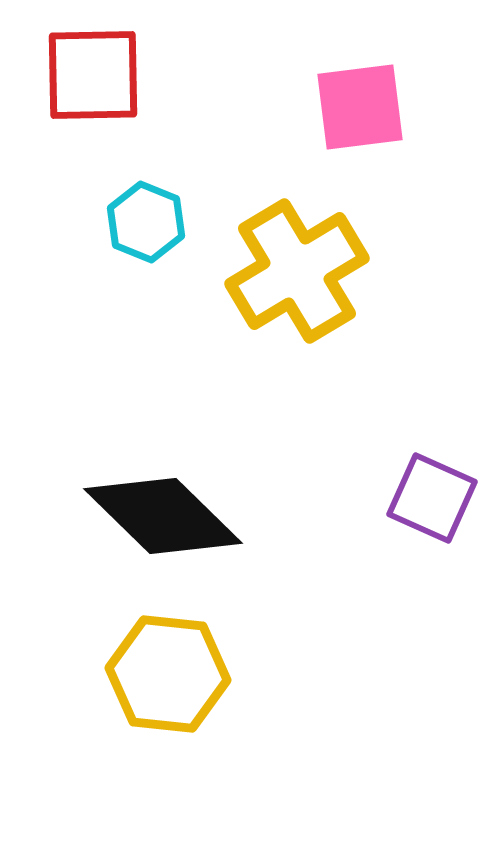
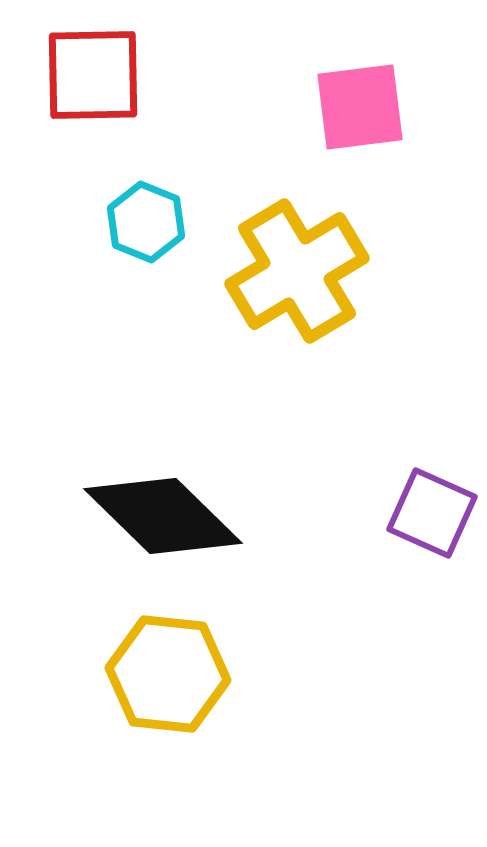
purple square: moved 15 px down
